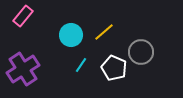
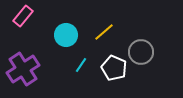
cyan circle: moved 5 px left
